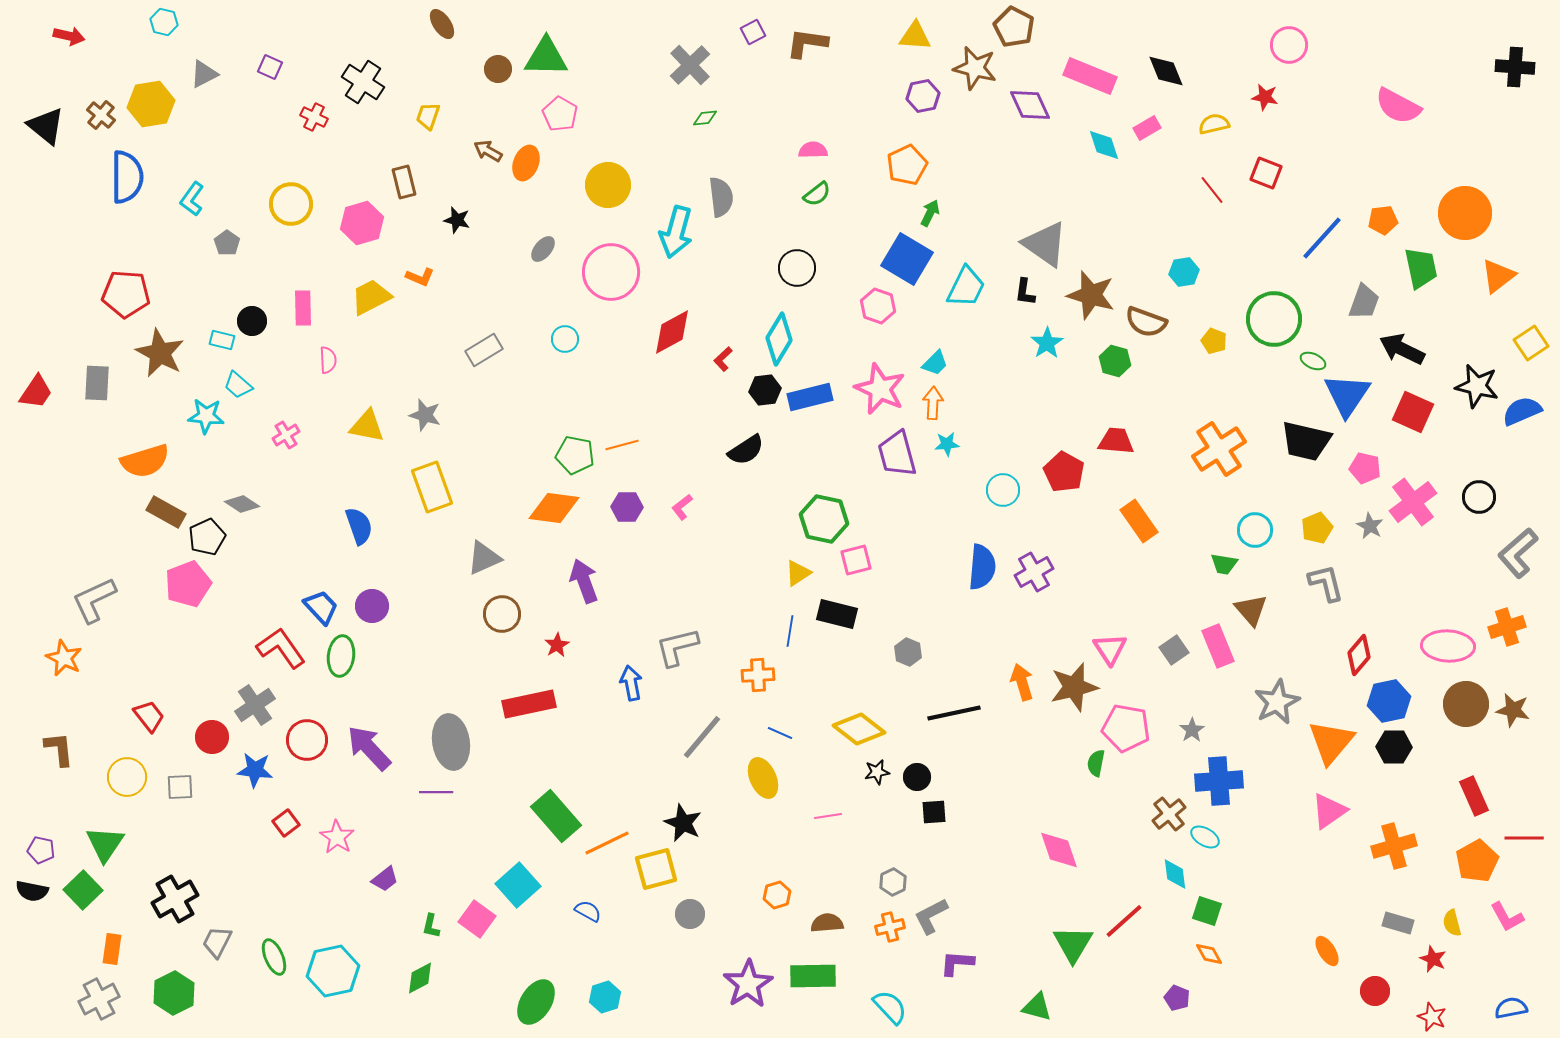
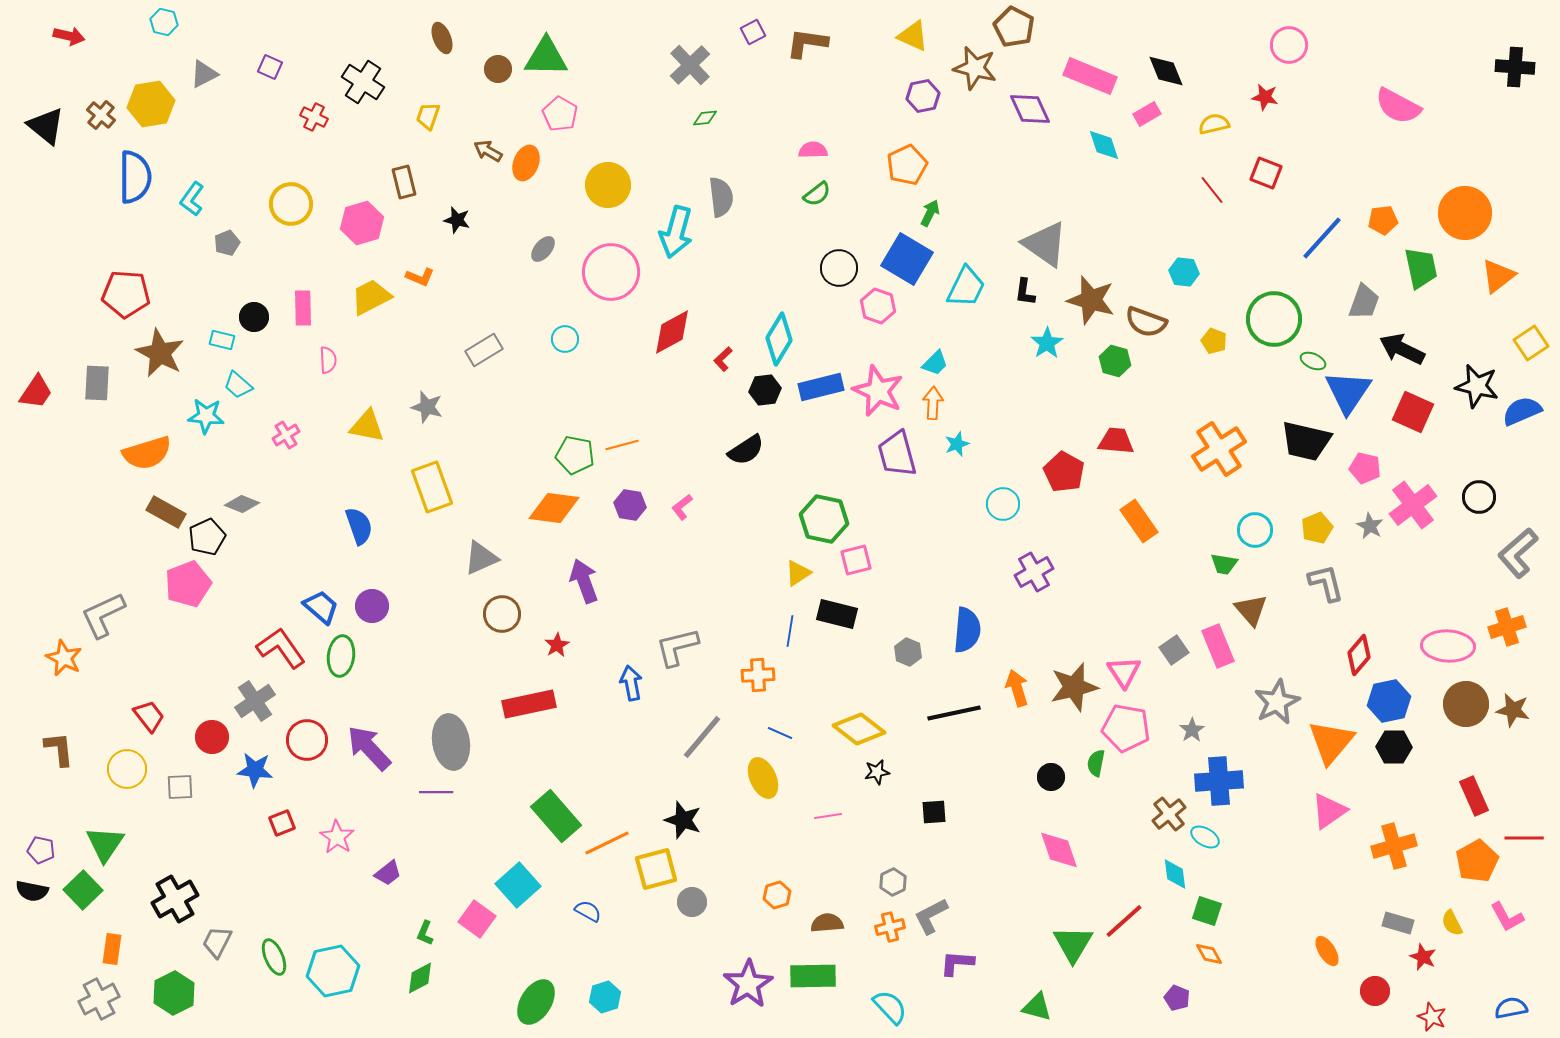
brown ellipse at (442, 24): moved 14 px down; rotated 12 degrees clockwise
yellow triangle at (915, 36): moved 2 px left; rotated 20 degrees clockwise
purple diamond at (1030, 105): moved 4 px down
pink rectangle at (1147, 128): moved 14 px up
blue semicircle at (127, 177): moved 8 px right
gray pentagon at (227, 243): rotated 15 degrees clockwise
black circle at (797, 268): moved 42 px right
cyan hexagon at (1184, 272): rotated 16 degrees clockwise
brown star at (1091, 295): moved 5 px down
black circle at (252, 321): moved 2 px right, 4 px up
pink star at (880, 389): moved 2 px left, 2 px down
blue triangle at (1347, 395): moved 1 px right, 3 px up
blue rectangle at (810, 397): moved 11 px right, 10 px up
gray star at (425, 415): moved 2 px right, 8 px up
cyan star at (947, 444): moved 10 px right; rotated 15 degrees counterclockwise
orange semicircle at (145, 461): moved 2 px right, 8 px up
cyan circle at (1003, 490): moved 14 px down
pink cross at (1413, 502): moved 3 px down
gray diamond at (242, 504): rotated 12 degrees counterclockwise
purple hexagon at (627, 507): moved 3 px right, 2 px up; rotated 8 degrees clockwise
gray triangle at (484, 558): moved 3 px left
blue semicircle at (982, 567): moved 15 px left, 63 px down
gray L-shape at (94, 600): moved 9 px right, 15 px down
blue trapezoid at (321, 607): rotated 6 degrees counterclockwise
pink triangle at (1110, 649): moved 14 px right, 23 px down
orange arrow at (1022, 682): moved 5 px left, 6 px down
gray cross at (255, 705): moved 4 px up
yellow circle at (127, 777): moved 8 px up
black circle at (917, 777): moved 134 px right
red square at (286, 823): moved 4 px left; rotated 16 degrees clockwise
black star at (683, 823): moved 3 px up; rotated 6 degrees counterclockwise
purple trapezoid at (385, 879): moved 3 px right, 6 px up
gray circle at (690, 914): moved 2 px right, 12 px up
yellow semicircle at (1452, 923): rotated 12 degrees counterclockwise
green L-shape at (431, 926): moved 6 px left, 7 px down; rotated 10 degrees clockwise
red star at (1433, 959): moved 10 px left, 2 px up
